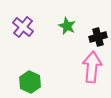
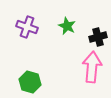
purple cross: moved 4 px right; rotated 20 degrees counterclockwise
green hexagon: rotated 10 degrees counterclockwise
